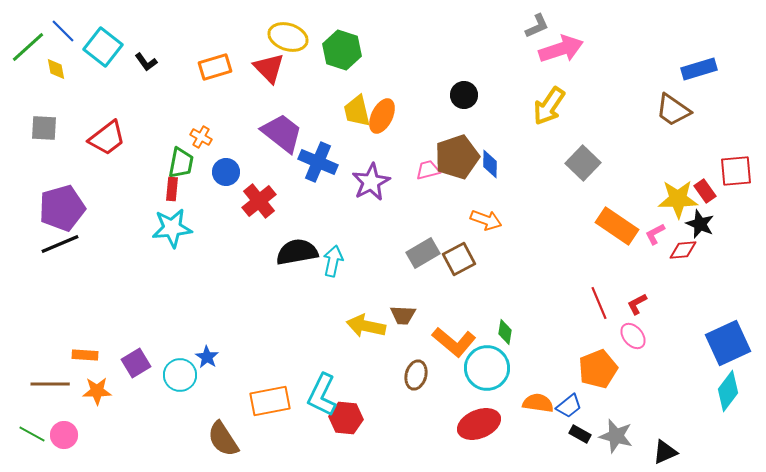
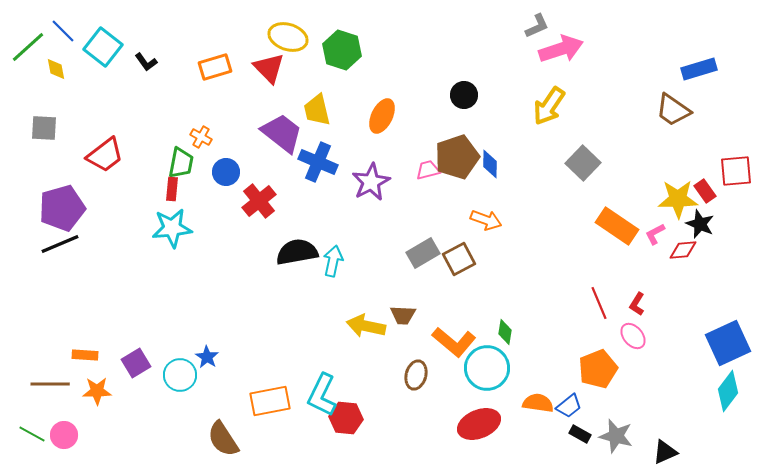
yellow trapezoid at (357, 111): moved 40 px left, 1 px up
red trapezoid at (107, 138): moved 2 px left, 17 px down
red L-shape at (637, 304): rotated 30 degrees counterclockwise
